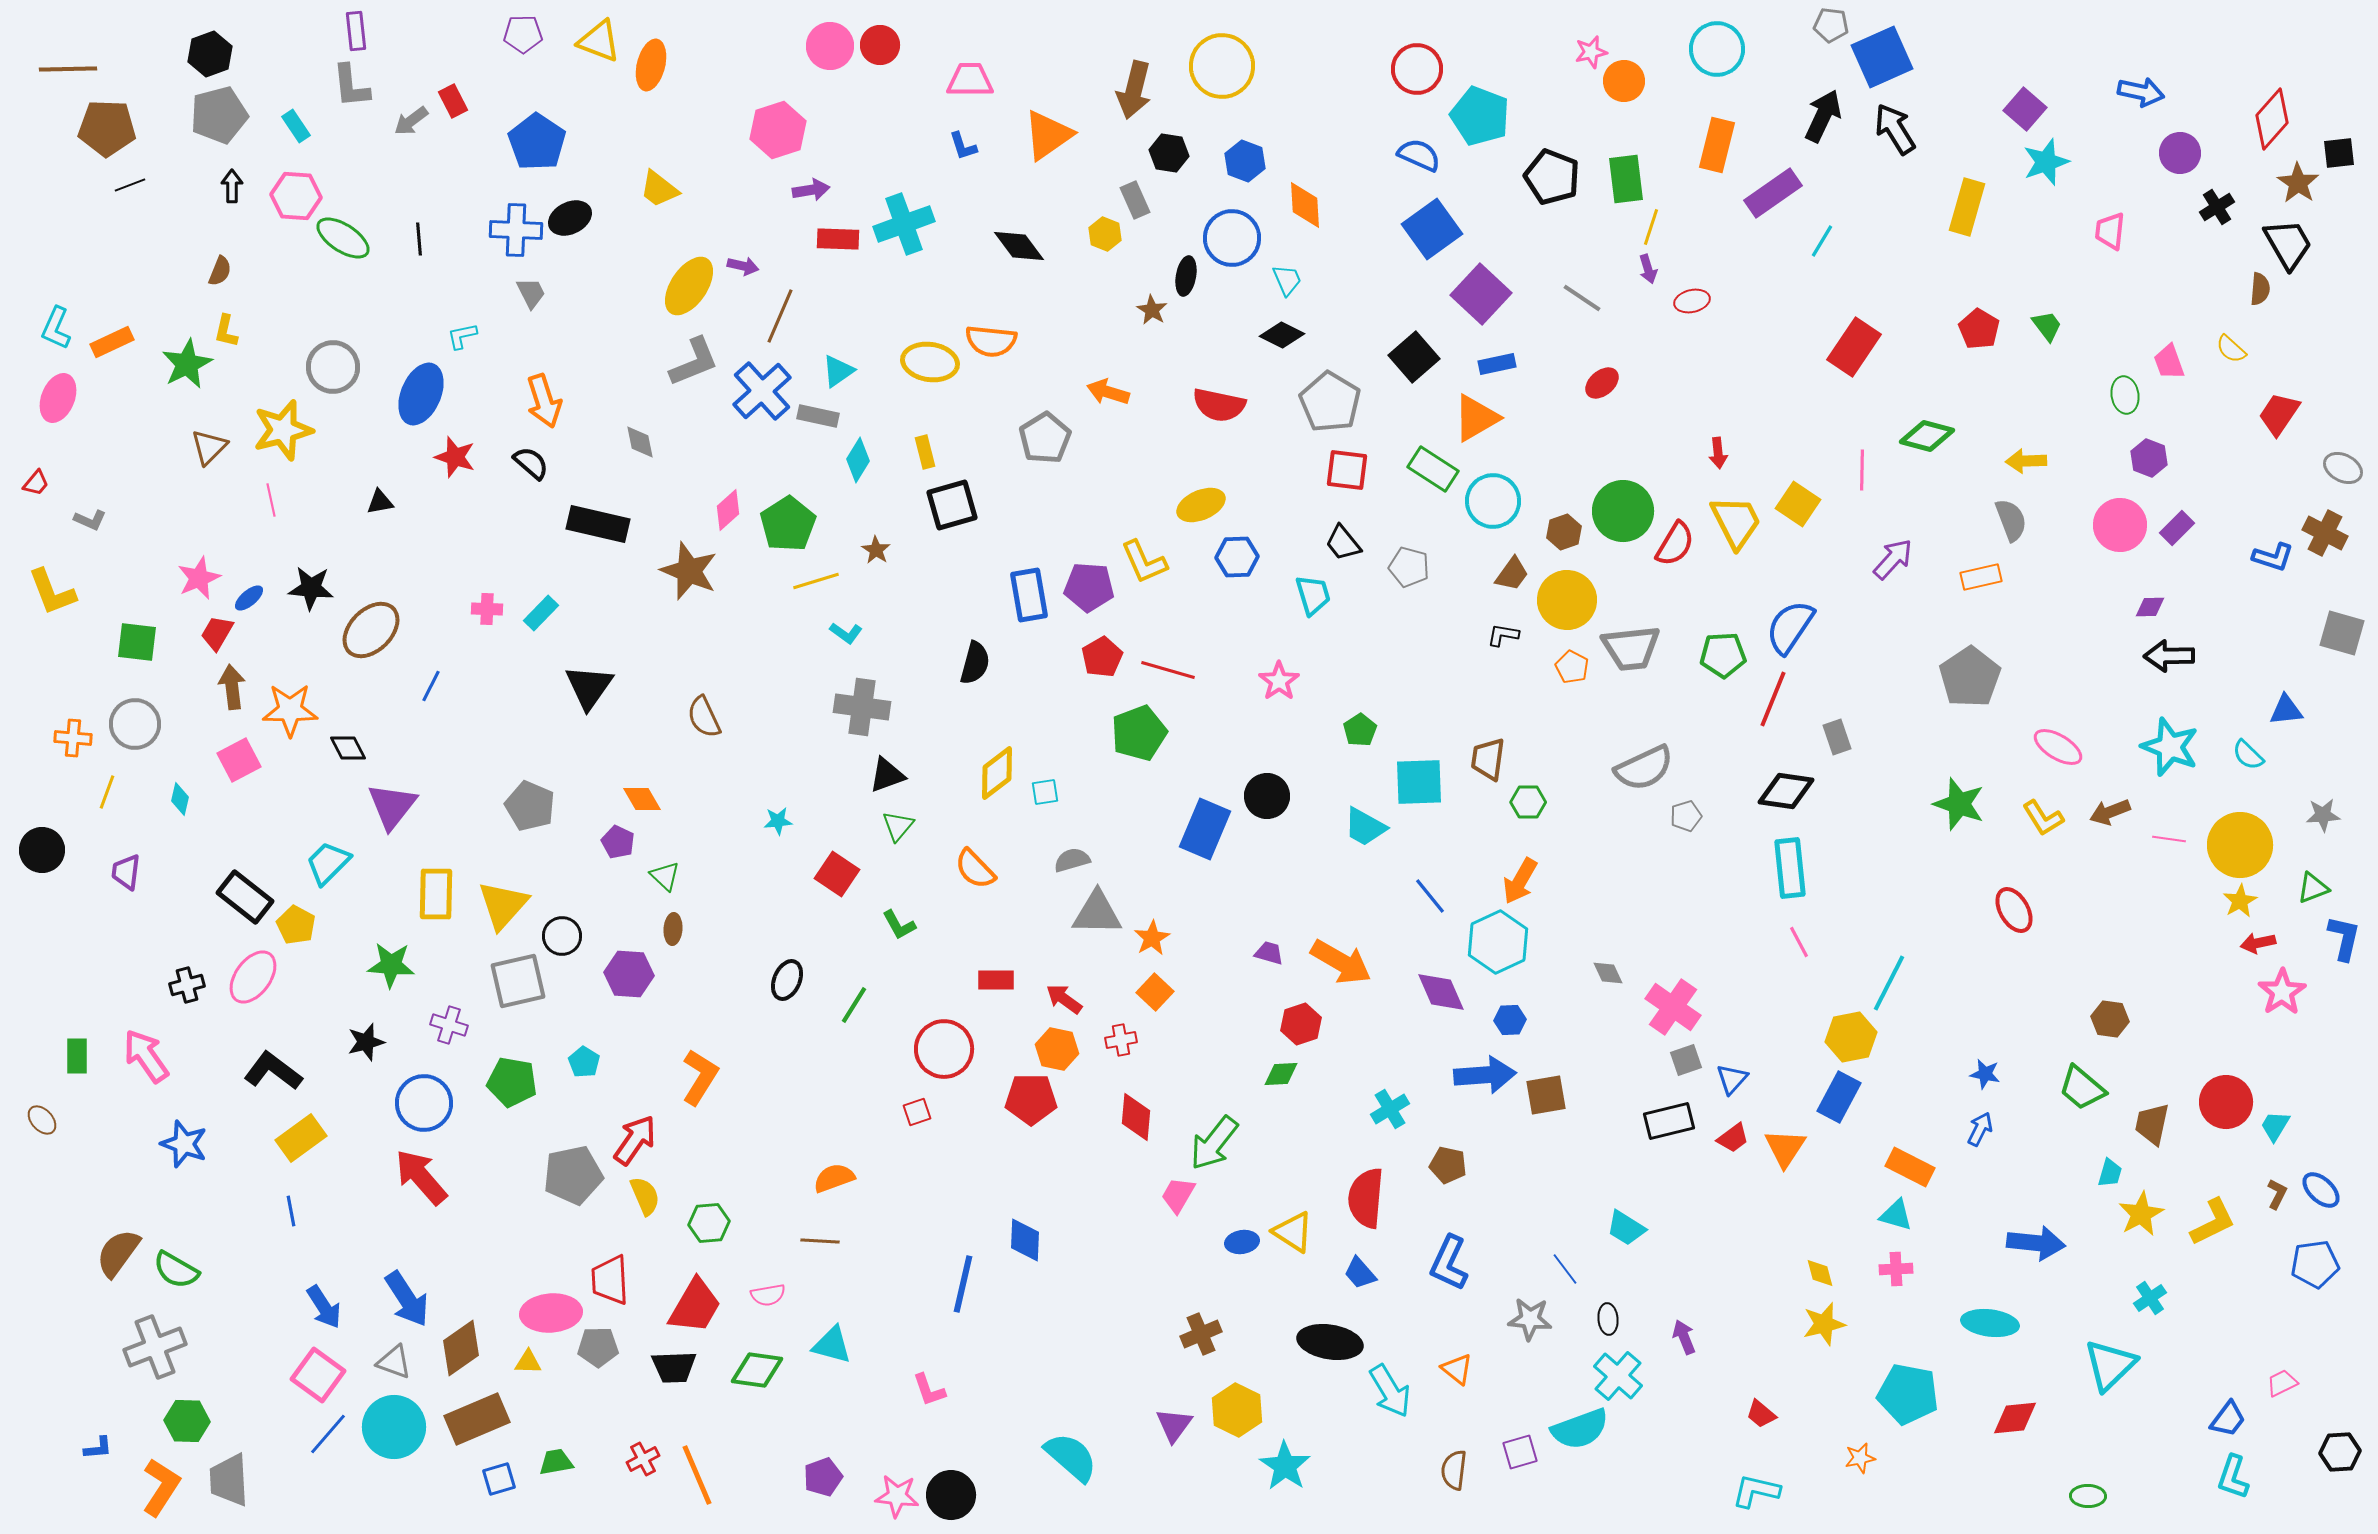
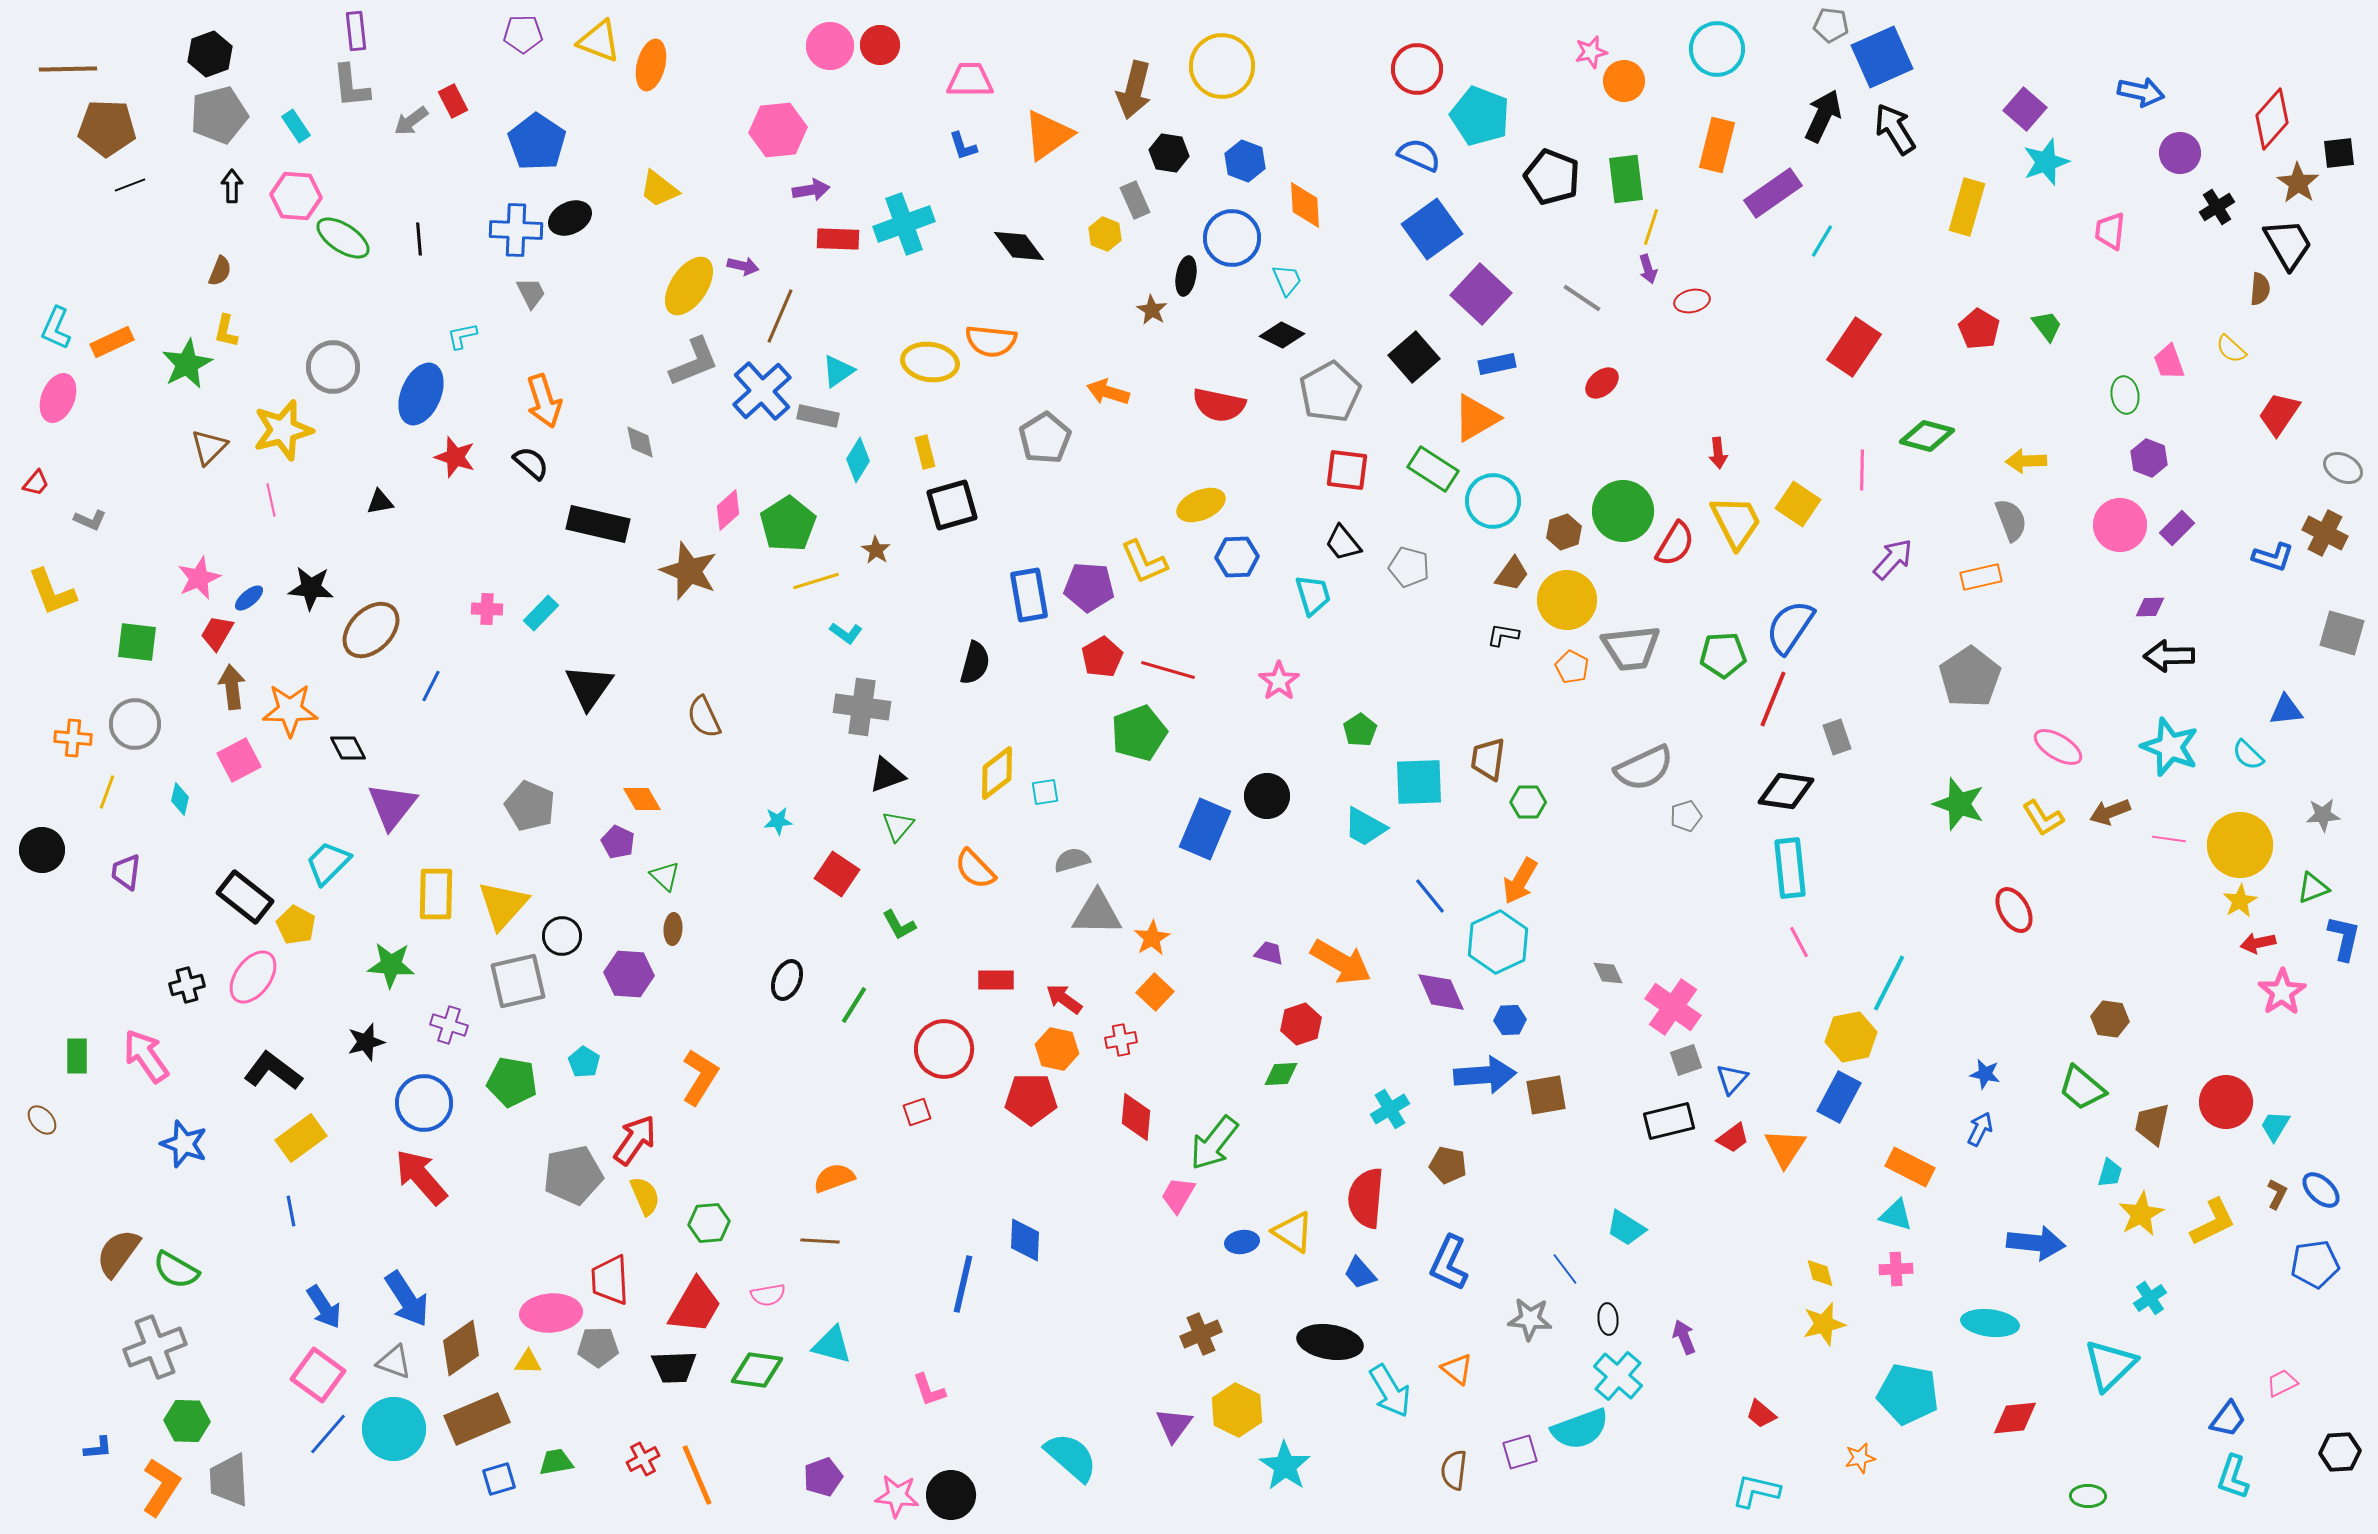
pink hexagon at (778, 130): rotated 12 degrees clockwise
gray pentagon at (1330, 402): moved 10 px up; rotated 12 degrees clockwise
cyan circle at (394, 1427): moved 2 px down
